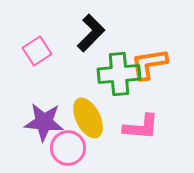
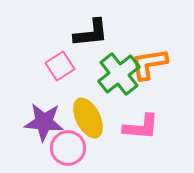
black L-shape: rotated 39 degrees clockwise
pink square: moved 23 px right, 15 px down
green cross: rotated 33 degrees counterclockwise
